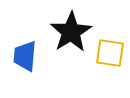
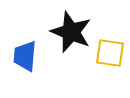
black star: rotated 18 degrees counterclockwise
